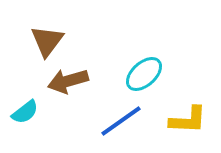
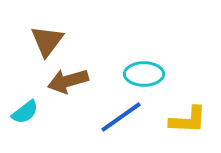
cyan ellipse: rotated 42 degrees clockwise
blue line: moved 4 px up
